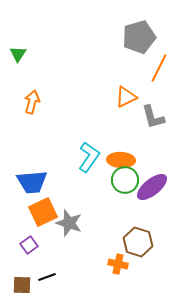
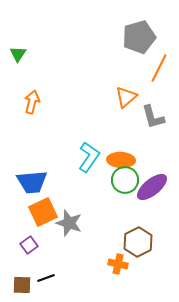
orange triangle: rotated 15 degrees counterclockwise
brown hexagon: rotated 16 degrees clockwise
black line: moved 1 px left, 1 px down
